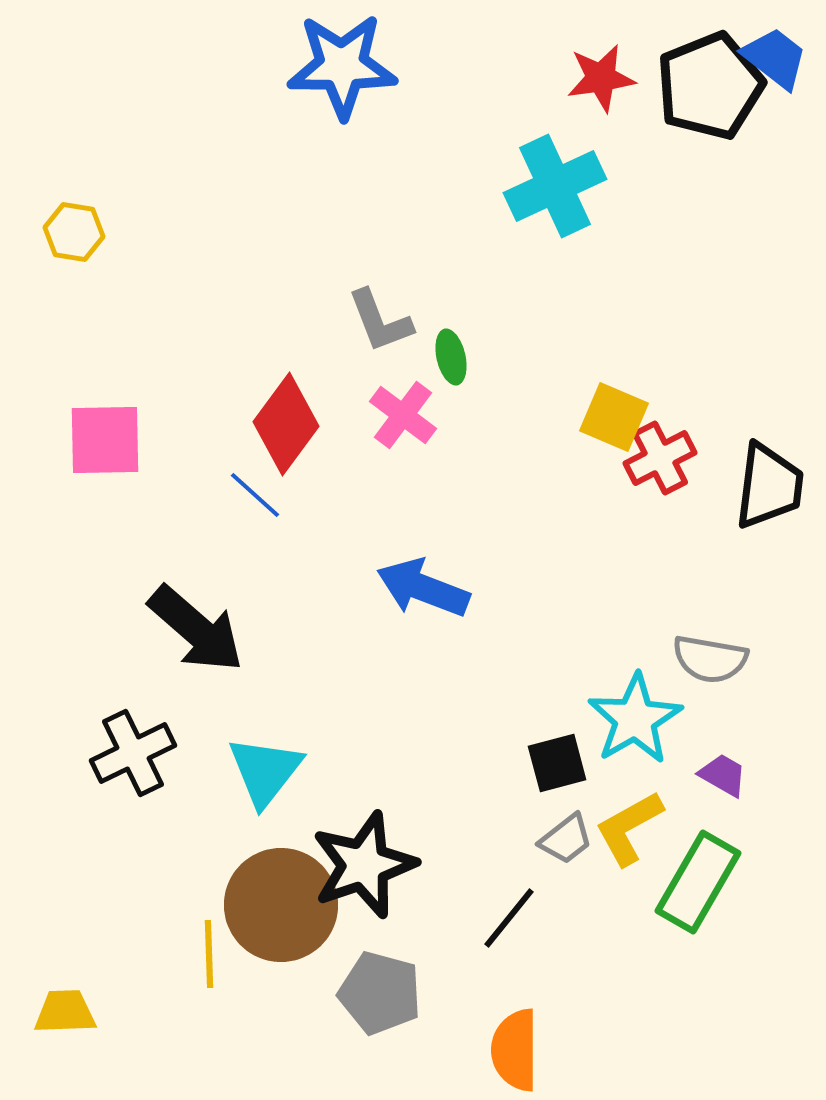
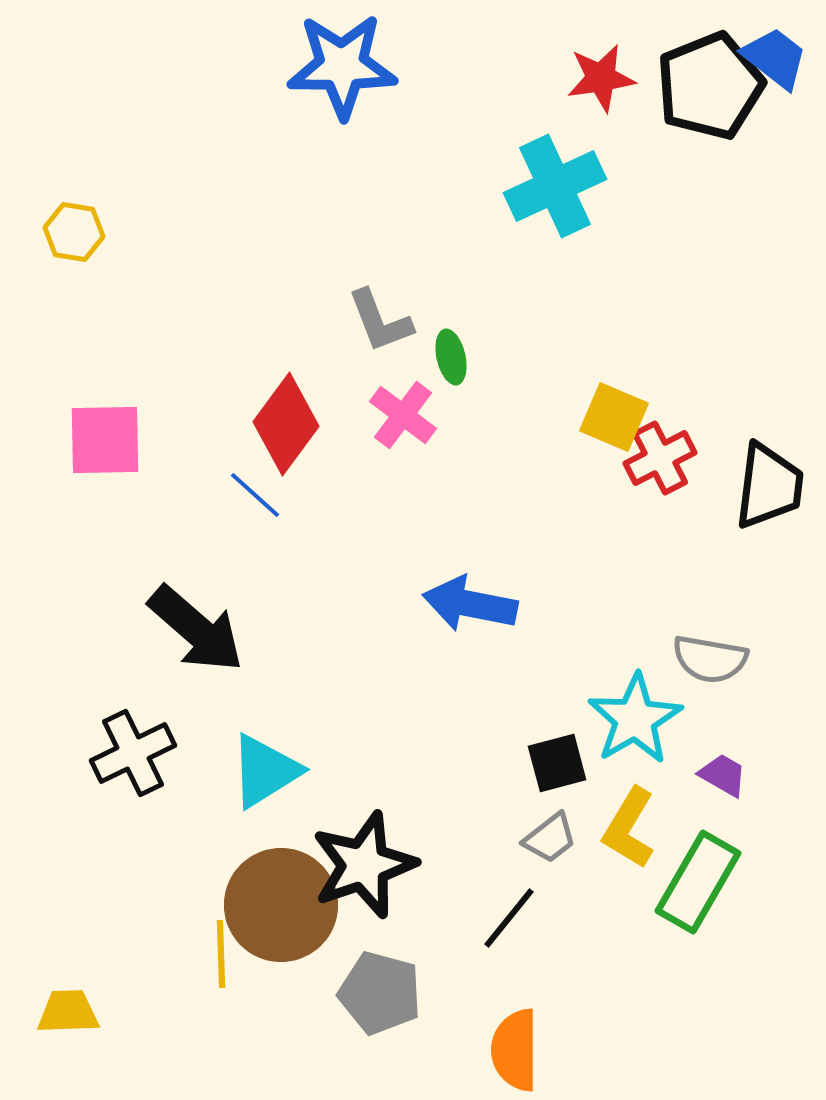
blue arrow: moved 47 px right, 16 px down; rotated 10 degrees counterclockwise
cyan triangle: rotated 20 degrees clockwise
yellow L-shape: rotated 30 degrees counterclockwise
gray trapezoid: moved 16 px left, 1 px up
yellow line: moved 12 px right
yellow trapezoid: moved 3 px right
